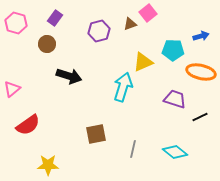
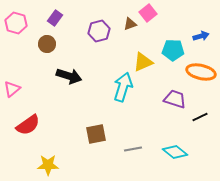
gray line: rotated 66 degrees clockwise
